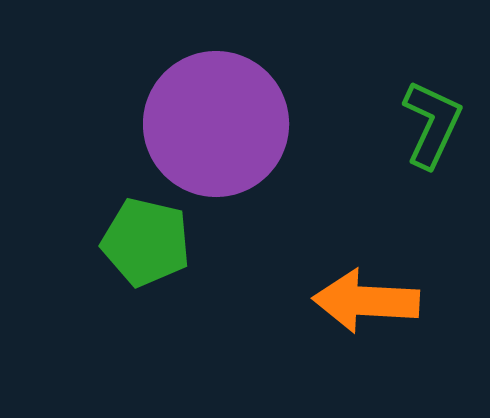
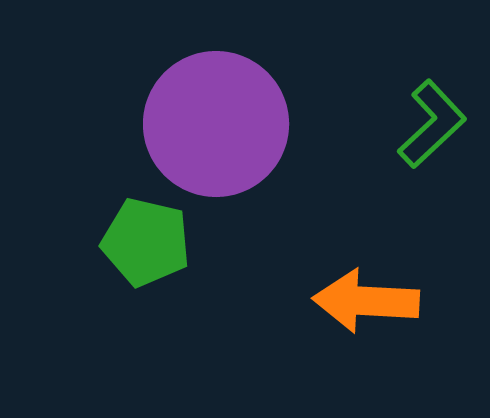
green L-shape: rotated 22 degrees clockwise
